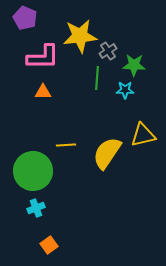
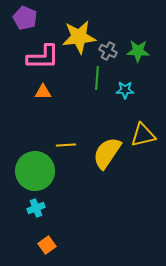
yellow star: moved 1 px left, 1 px down
gray cross: rotated 30 degrees counterclockwise
green star: moved 4 px right, 14 px up
green circle: moved 2 px right
orange square: moved 2 px left
